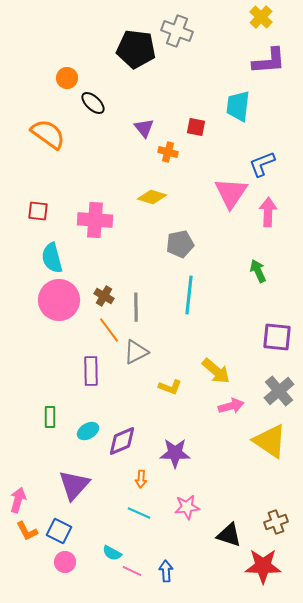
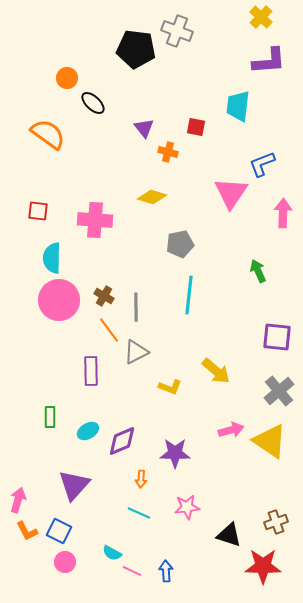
pink arrow at (268, 212): moved 15 px right, 1 px down
cyan semicircle at (52, 258): rotated 16 degrees clockwise
pink arrow at (231, 406): moved 24 px down
